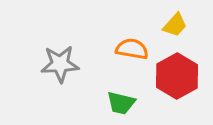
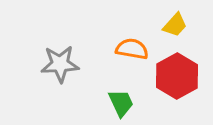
green trapezoid: rotated 128 degrees counterclockwise
